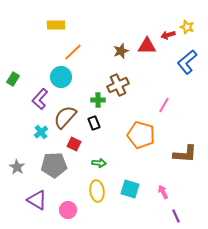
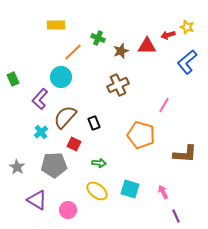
green rectangle: rotated 56 degrees counterclockwise
green cross: moved 62 px up; rotated 24 degrees clockwise
yellow ellipse: rotated 45 degrees counterclockwise
